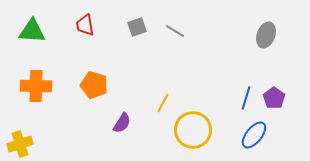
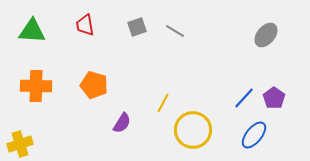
gray ellipse: rotated 20 degrees clockwise
blue line: moved 2 px left; rotated 25 degrees clockwise
